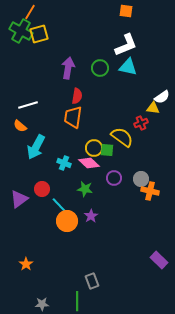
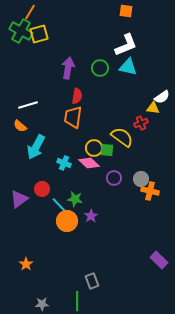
green star: moved 10 px left, 10 px down
